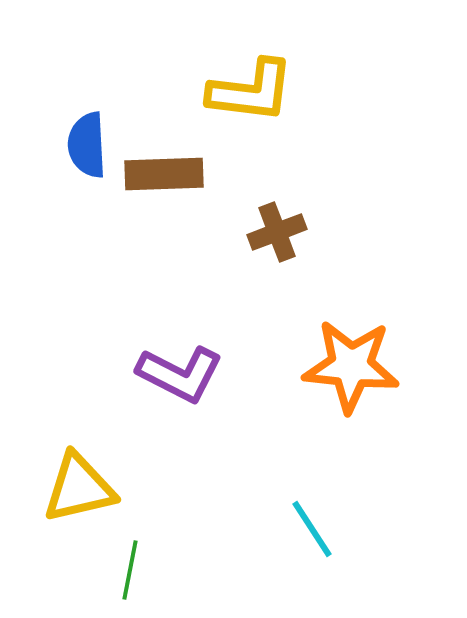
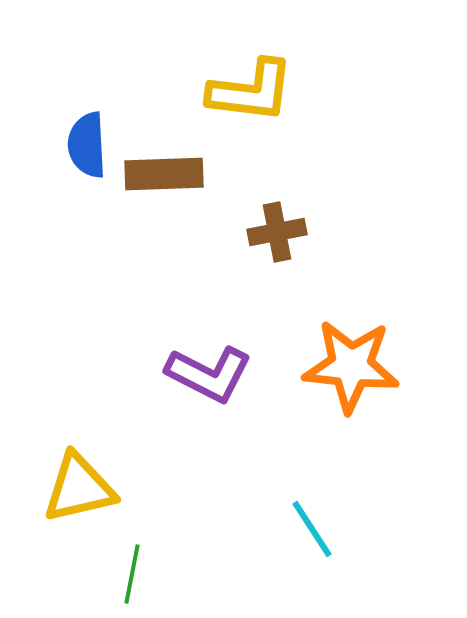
brown cross: rotated 10 degrees clockwise
purple L-shape: moved 29 px right
green line: moved 2 px right, 4 px down
